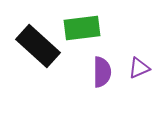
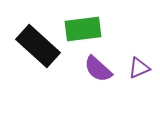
green rectangle: moved 1 px right, 1 px down
purple semicircle: moved 4 px left, 3 px up; rotated 132 degrees clockwise
